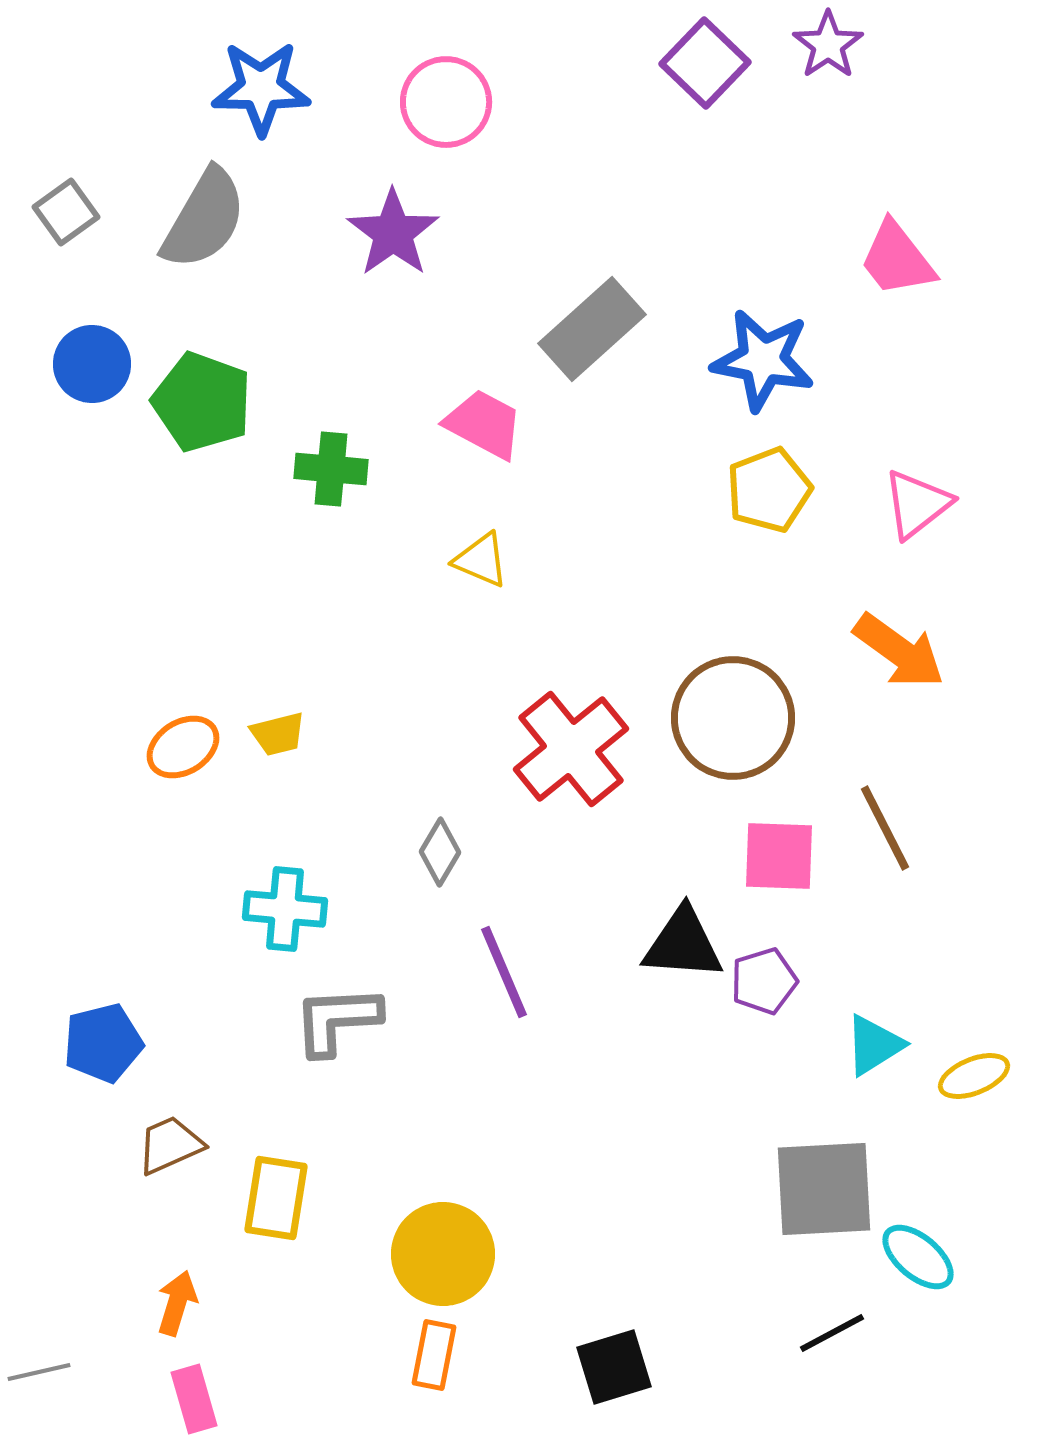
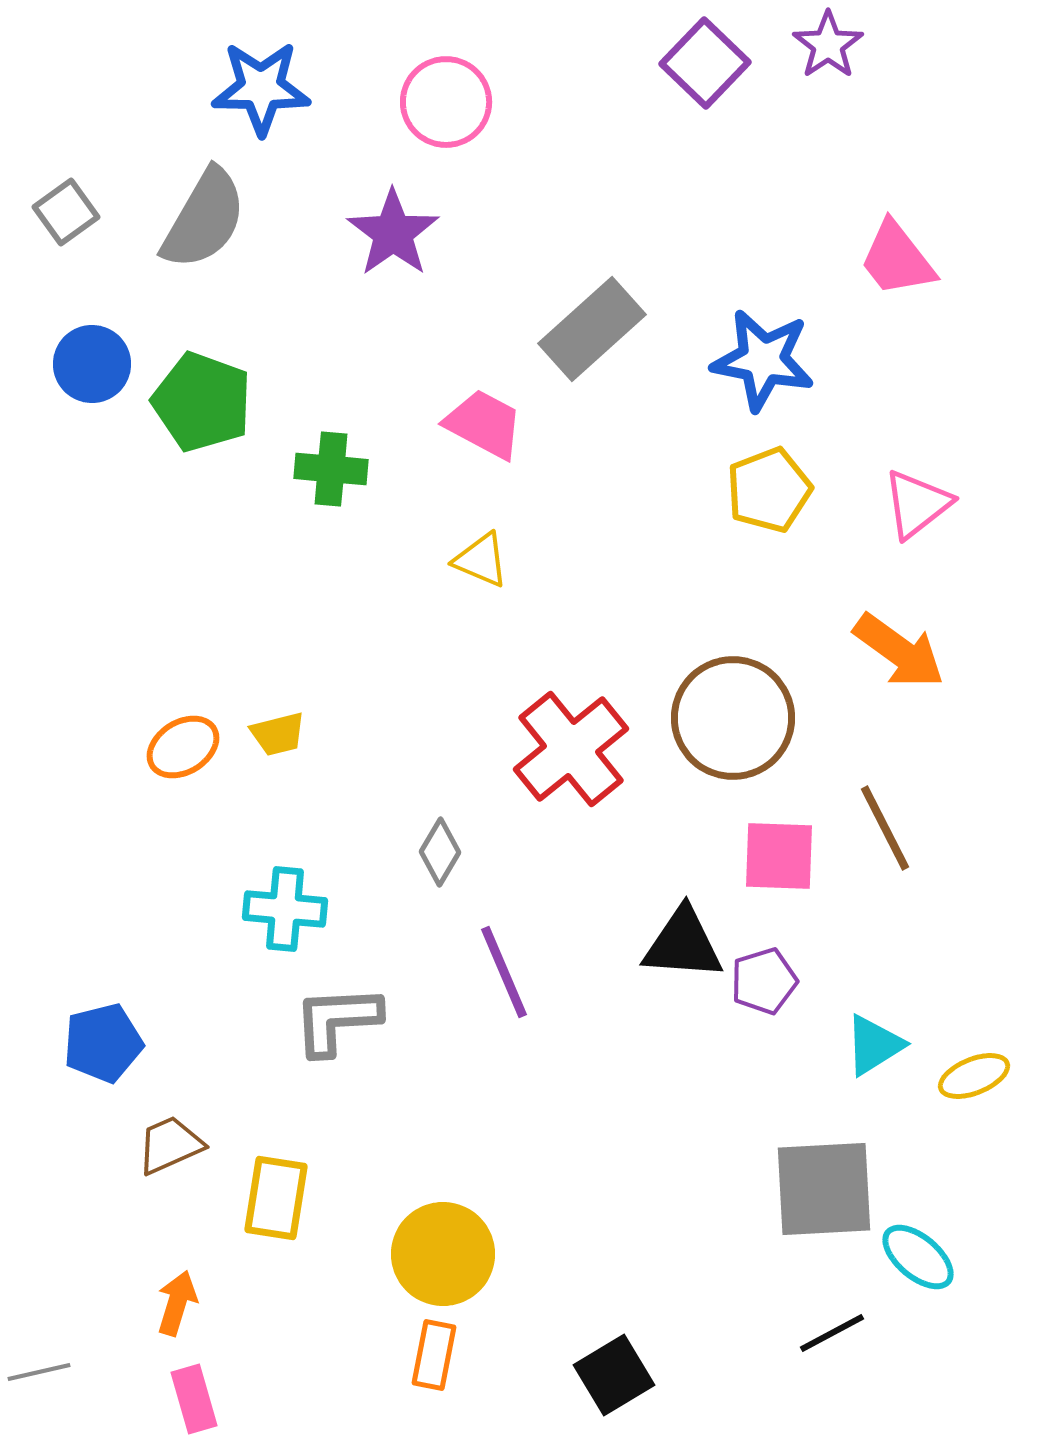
black square at (614, 1367): moved 8 px down; rotated 14 degrees counterclockwise
